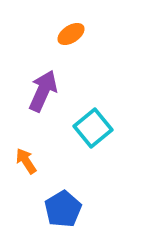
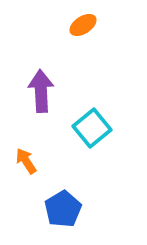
orange ellipse: moved 12 px right, 9 px up
purple arrow: moved 2 px left; rotated 27 degrees counterclockwise
cyan square: moved 1 px left
